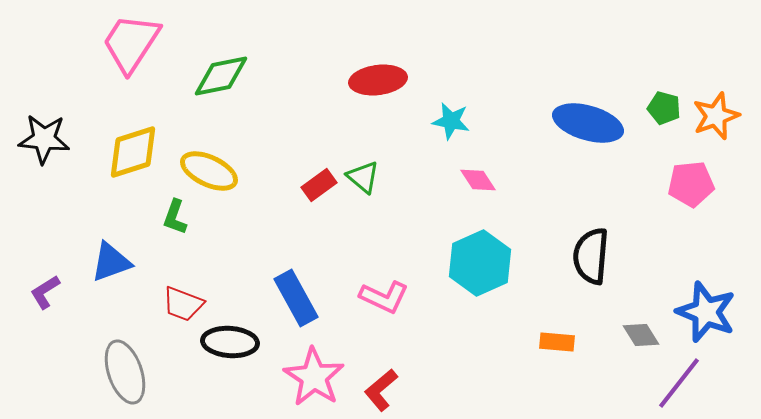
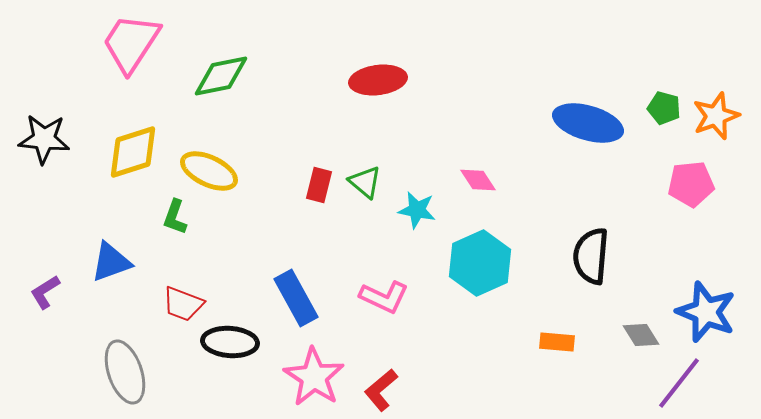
cyan star: moved 34 px left, 89 px down
green triangle: moved 2 px right, 5 px down
red rectangle: rotated 40 degrees counterclockwise
